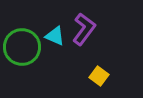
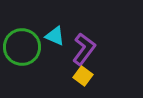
purple L-shape: moved 20 px down
yellow square: moved 16 px left
